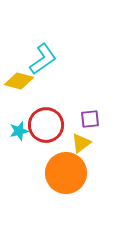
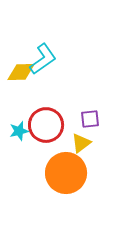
yellow diamond: moved 2 px right, 9 px up; rotated 16 degrees counterclockwise
